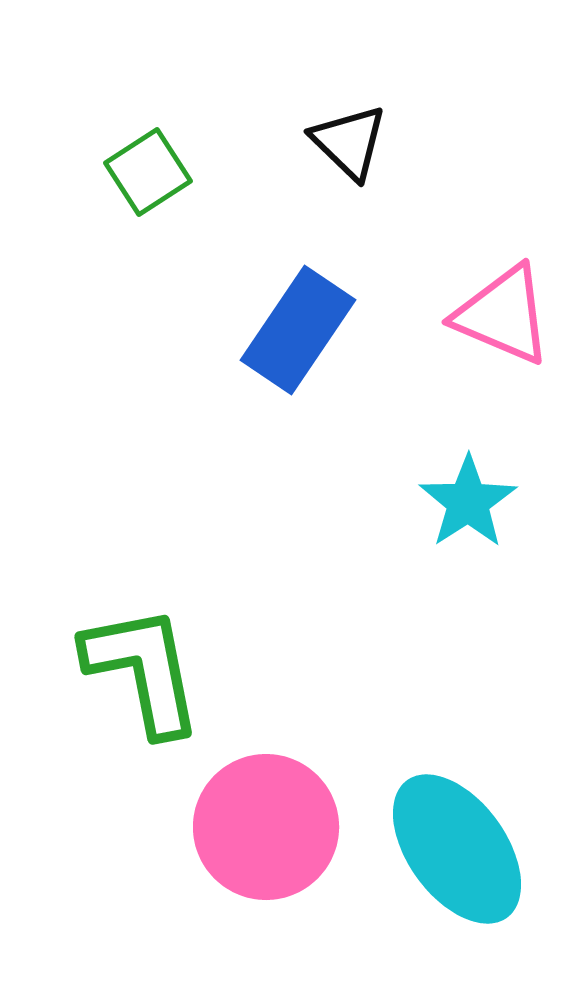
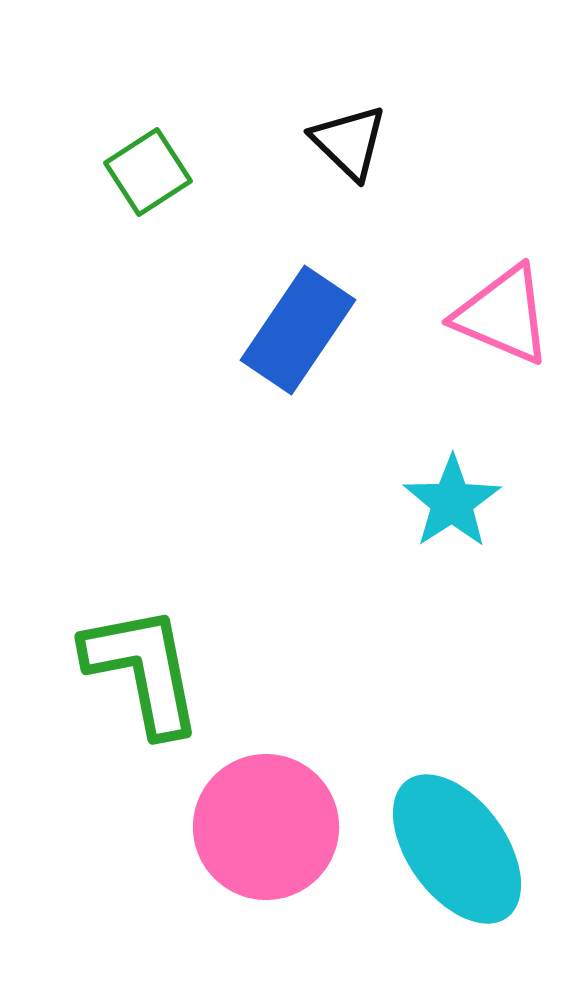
cyan star: moved 16 px left
